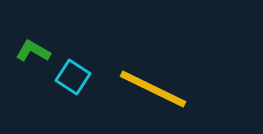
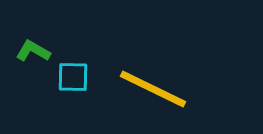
cyan square: rotated 32 degrees counterclockwise
